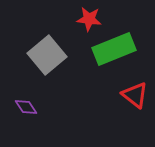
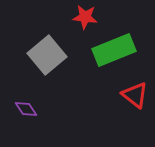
red star: moved 4 px left, 2 px up
green rectangle: moved 1 px down
purple diamond: moved 2 px down
